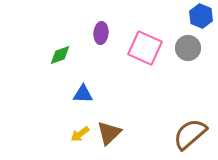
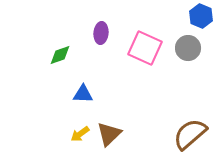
brown triangle: moved 1 px down
